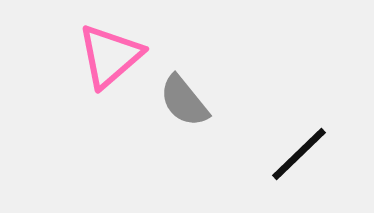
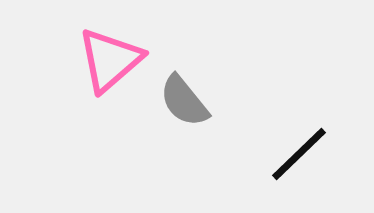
pink triangle: moved 4 px down
